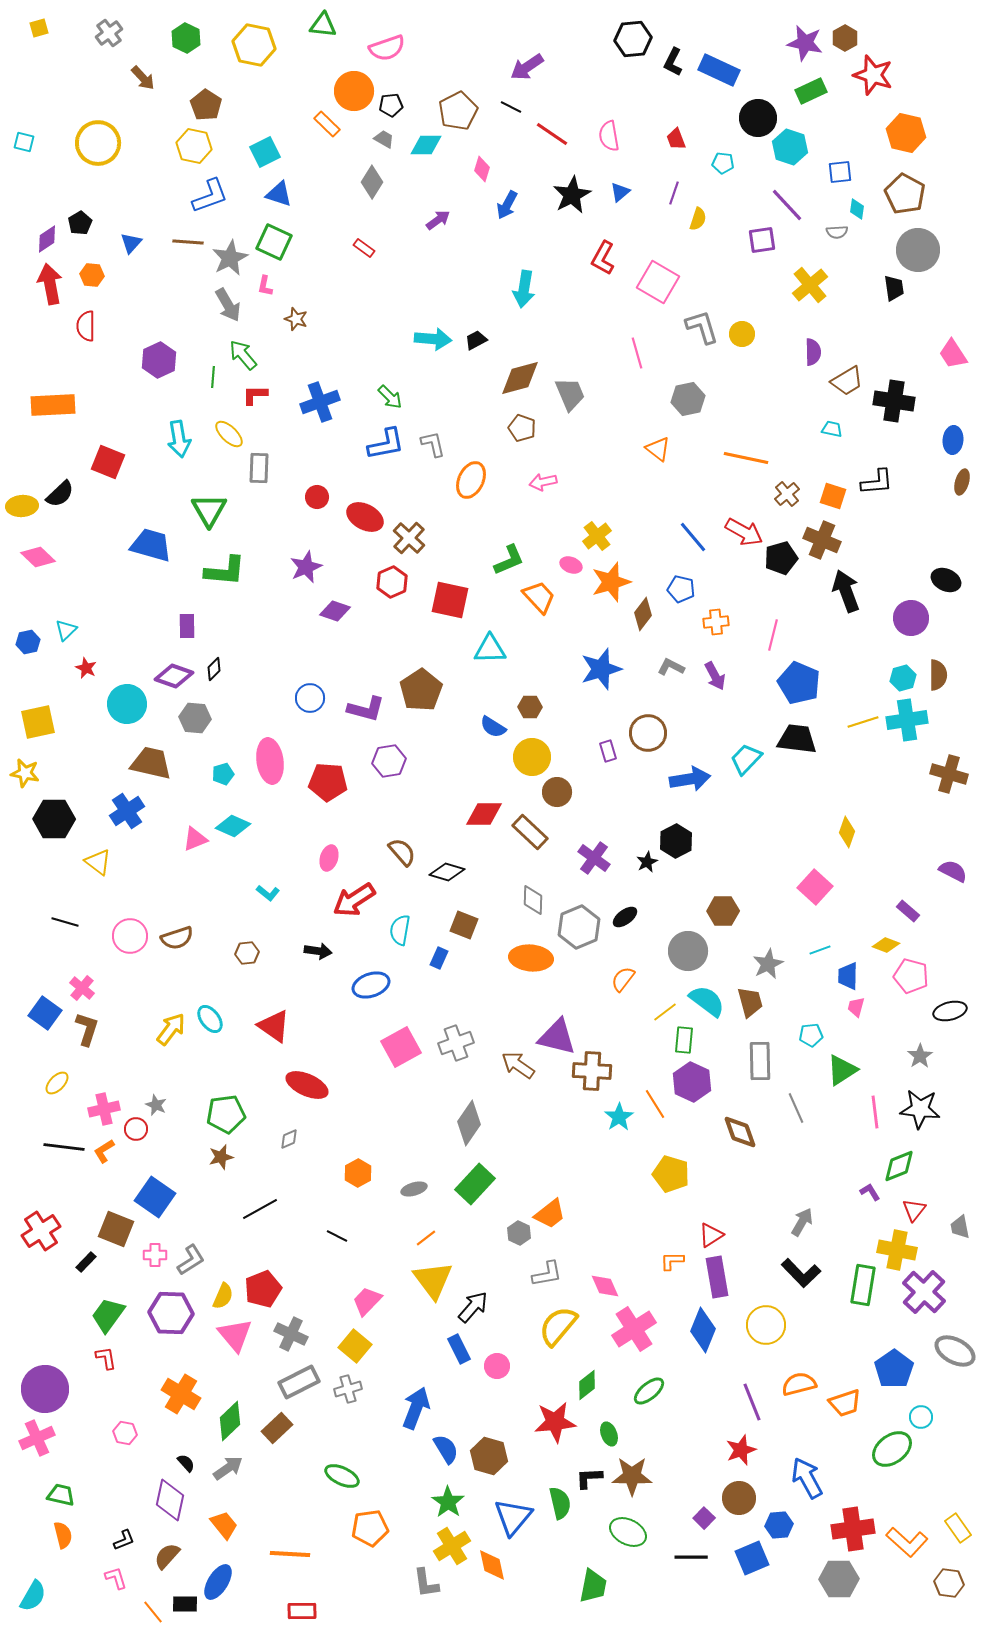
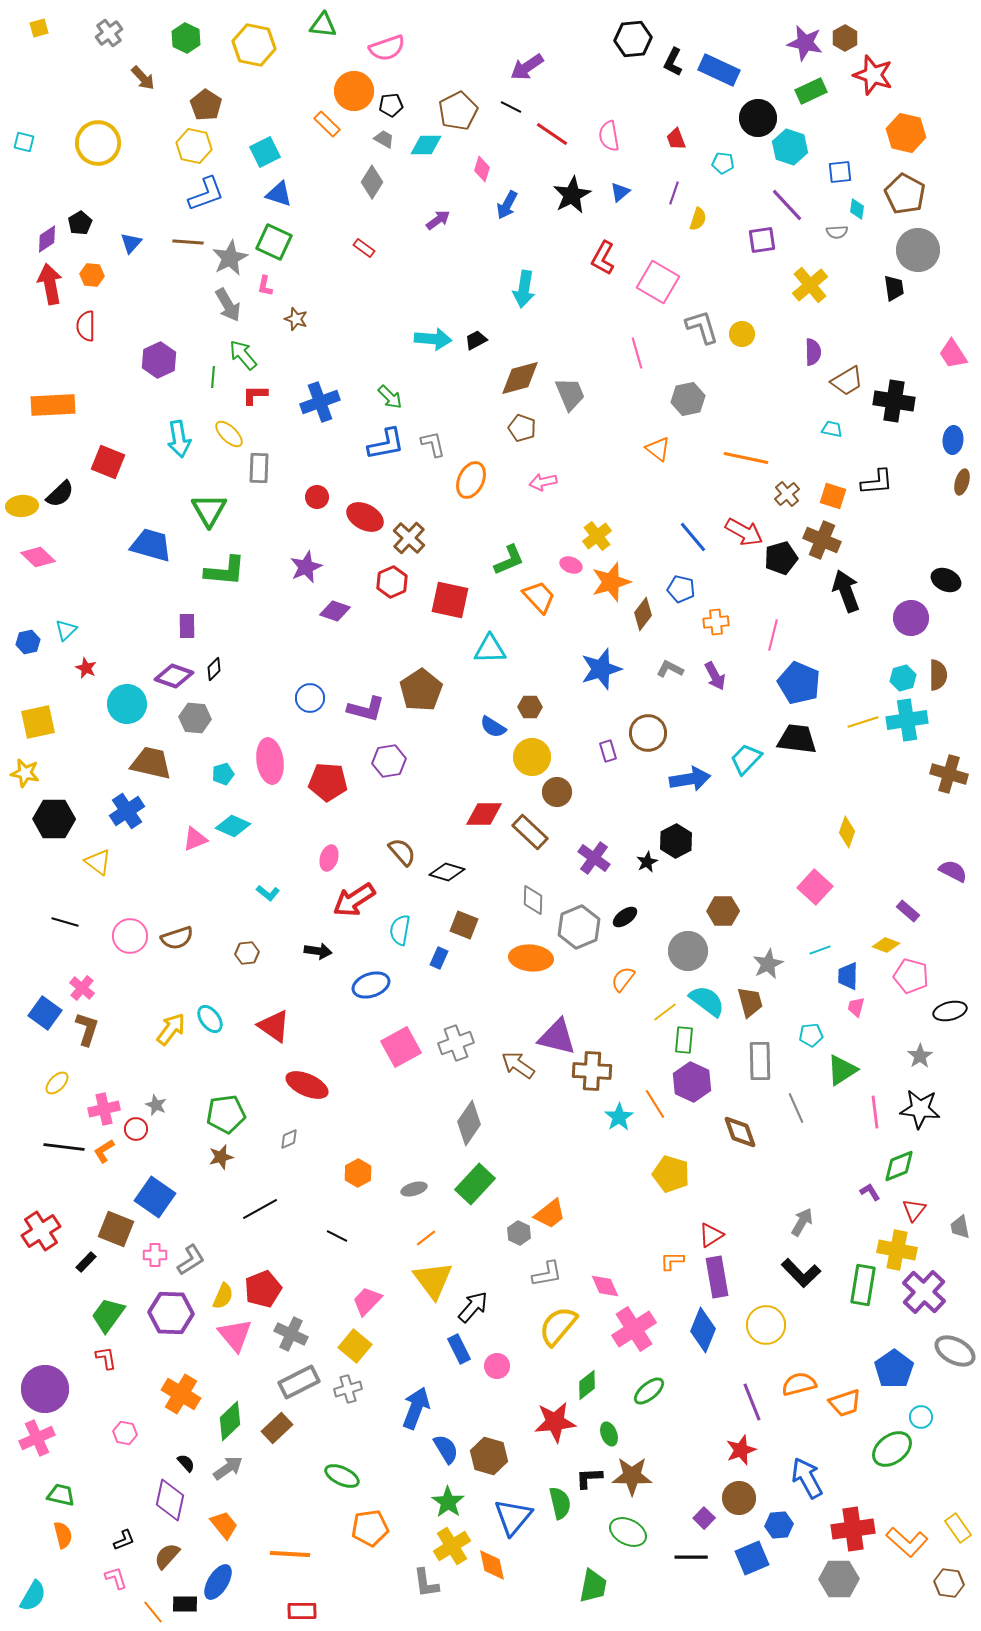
blue L-shape at (210, 196): moved 4 px left, 2 px up
gray L-shape at (671, 667): moved 1 px left, 2 px down
